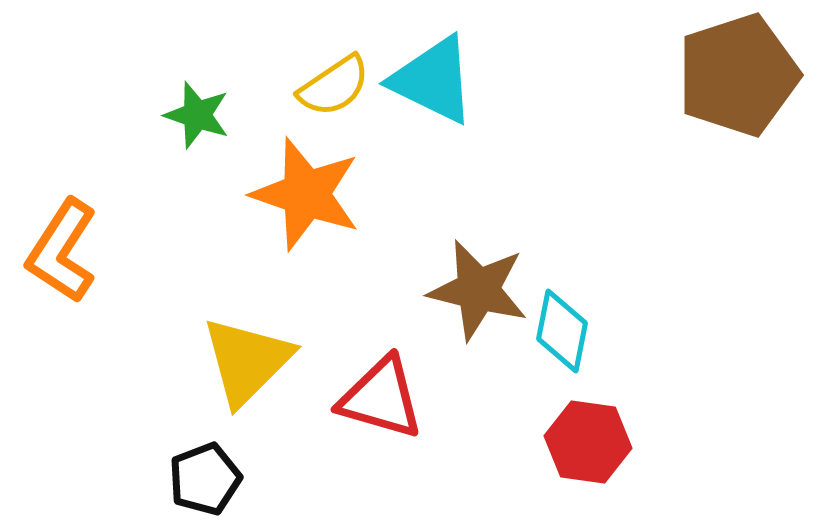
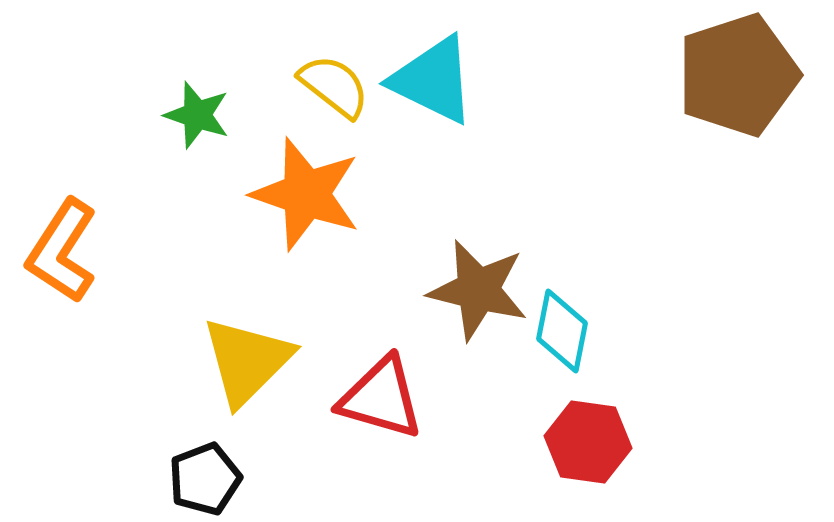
yellow semicircle: rotated 108 degrees counterclockwise
